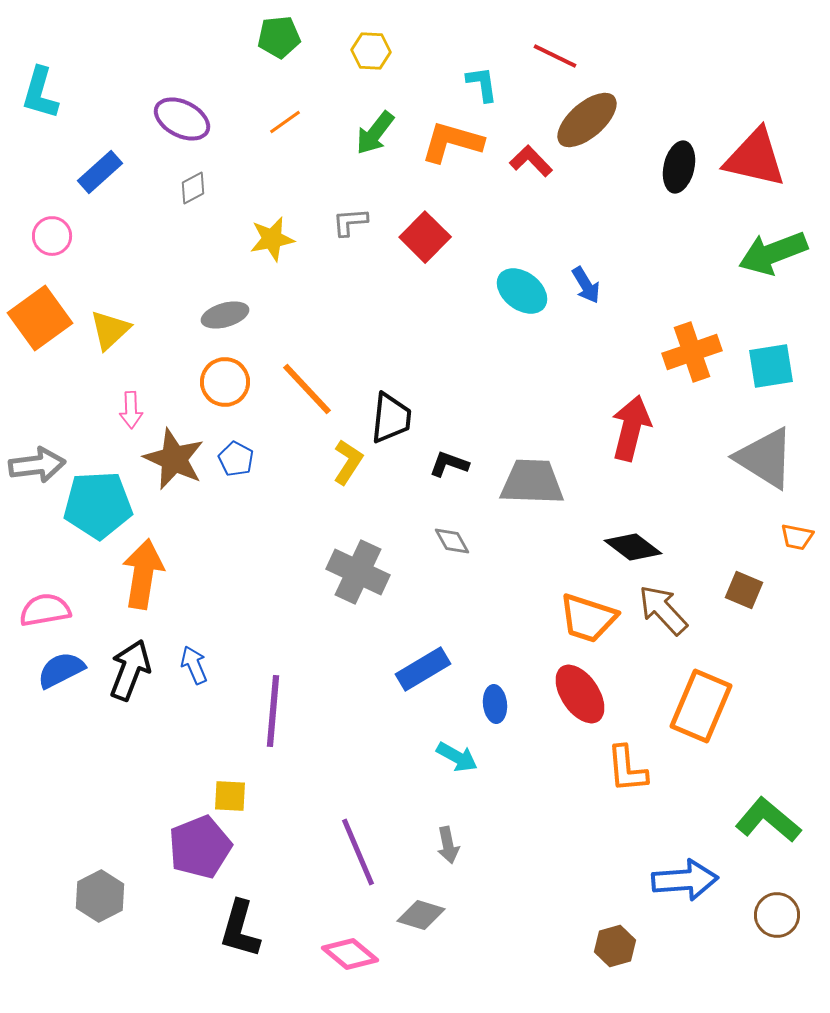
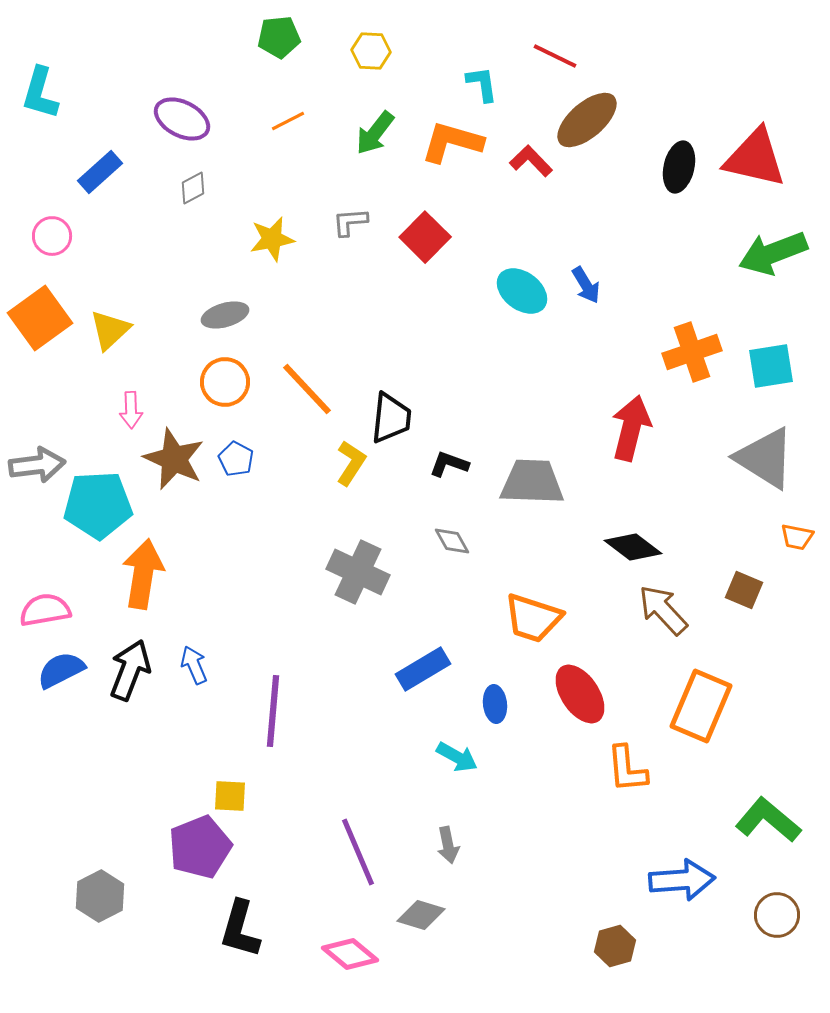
orange line at (285, 122): moved 3 px right, 1 px up; rotated 8 degrees clockwise
yellow L-shape at (348, 462): moved 3 px right, 1 px down
orange trapezoid at (588, 618): moved 55 px left
blue arrow at (685, 880): moved 3 px left
